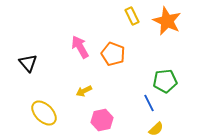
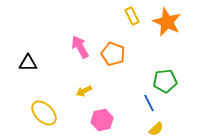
orange star: moved 1 px down
black triangle: rotated 48 degrees counterclockwise
